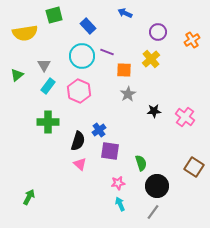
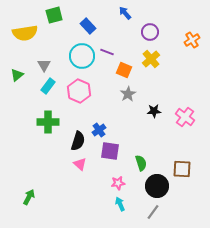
blue arrow: rotated 24 degrees clockwise
purple circle: moved 8 px left
orange square: rotated 21 degrees clockwise
brown square: moved 12 px left, 2 px down; rotated 30 degrees counterclockwise
